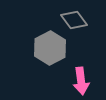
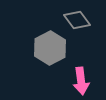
gray diamond: moved 3 px right
